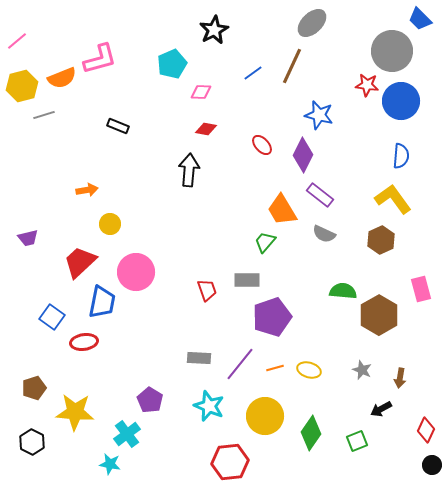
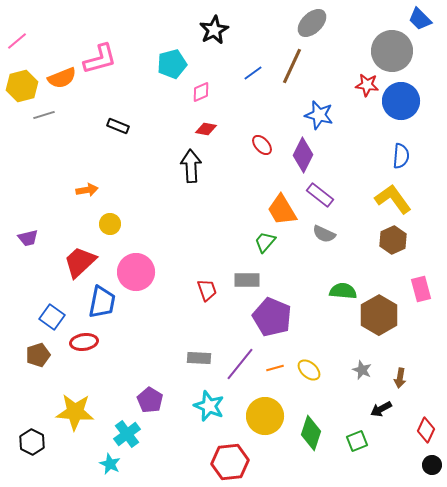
cyan pentagon at (172, 64): rotated 8 degrees clockwise
pink diamond at (201, 92): rotated 25 degrees counterclockwise
black arrow at (189, 170): moved 2 px right, 4 px up; rotated 8 degrees counterclockwise
brown hexagon at (381, 240): moved 12 px right
purple pentagon at (272, 317): rotated 30 degrees counterclockwise
yellow ellipse at (309, 370): rotated 25 degrees clockwise
brown pentagon at (34, 388): moved 4 px right, 33 px up
green diamond at (311, 433): rotated 16 degrees counterclockwise
cyan star at (110, 464): rotated 15 degrees clockwise
